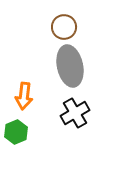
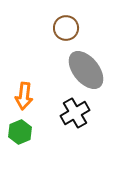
brown circle: moved 2 px right, 1 px down
gray ellipse: moved 16 px right, 4 px down; rotated 27 degrees counterclockwise
green hexagon: moved 4 px right
